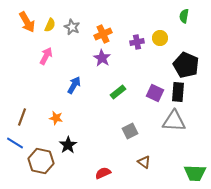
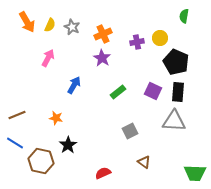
pink arrow: moved 2 px right, 2 px down
black pentagon: moved 10 px left, 3 px up
purple square: moved 2 px left, 2 px up
brown line: moved 5 px left, 2 px up; rotated 48 degrees clockwise
